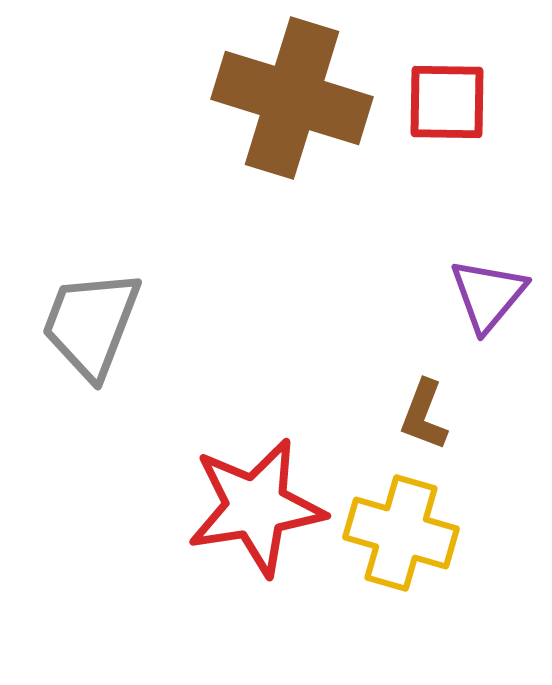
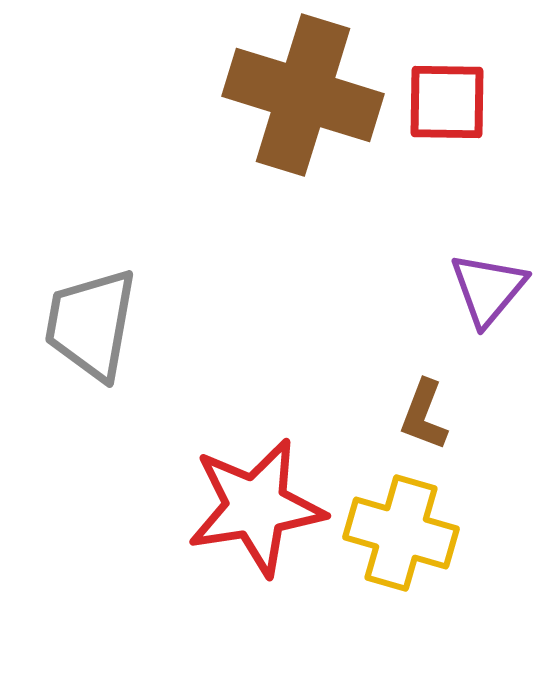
brown cross: moved 11 px right, 3 px up
purple triangle: moved 6 px up
gray trapezoid: rotated 11 degrees counterclockwise
